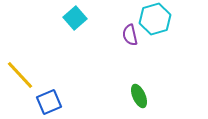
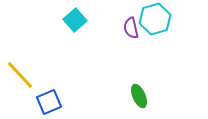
cyan square: moved 2 px down
purple semicircle: moved 1 px right, 7 px up
